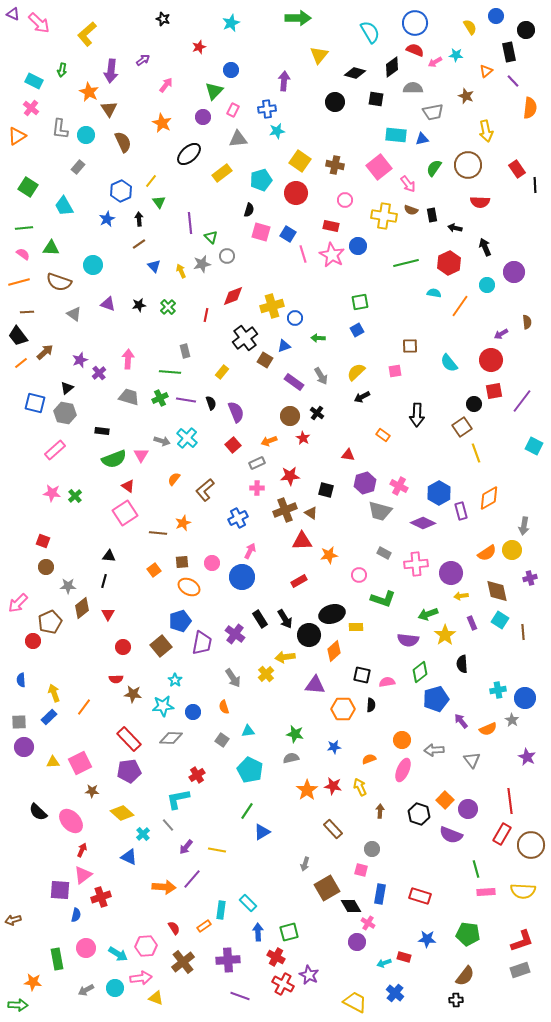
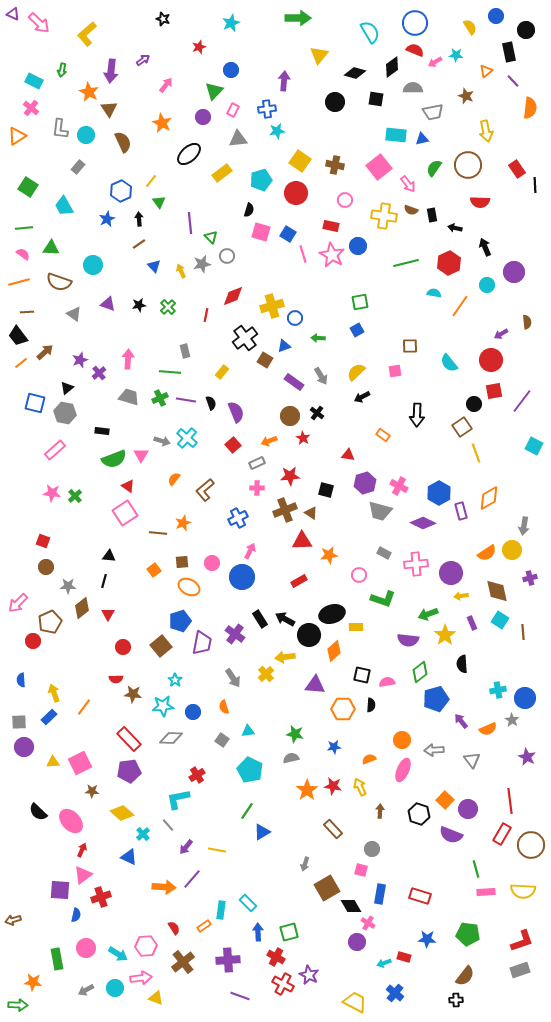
black arrow at (285, 619): rotated 150 degrees clockwise
